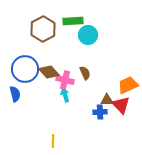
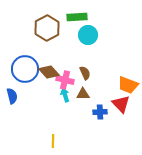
green rectangle: moved 4 px right, 4 px up
brown hexagon: moved 4 px right, 1 px up
orange trapezoid: rotated 135 degrees counterclockwise
blue semicircle: moved 3 px left, 2 px down
brown triangle: moved 24 px left, 6 px up
red triangle: moved 1 px up
